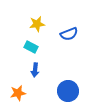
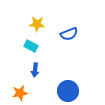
yellow star: rotated 14 degrees clockwise
cyan rectangle: moved 1 px up
orange star: moved 2 px right
